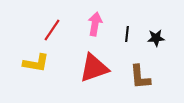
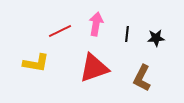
pink arrow: moved 1 px right
red line: moved 8 px right, 1 px down; rotated 30 degrees clockwise
brown L-shape: moved 2 px right, 1 px down; rotated 32 degrees clockwise
